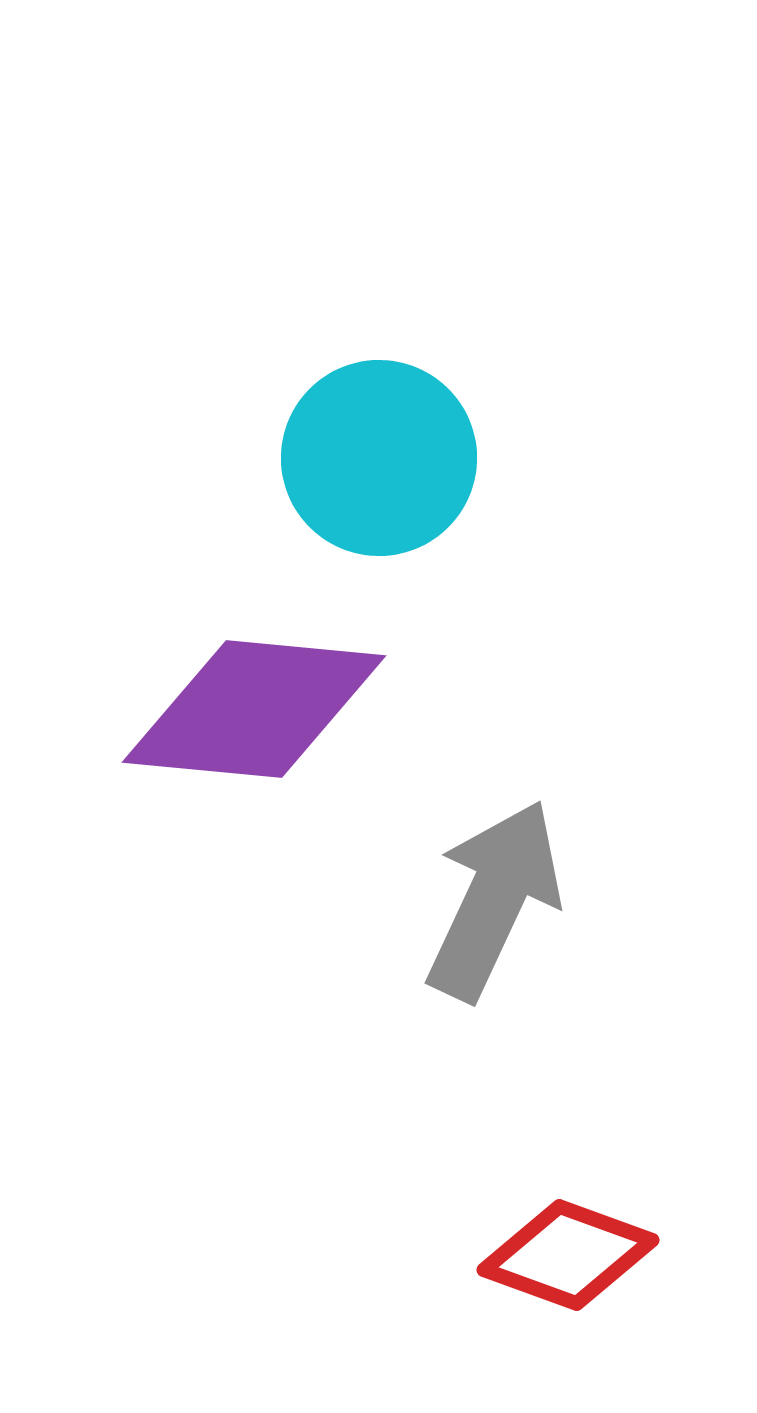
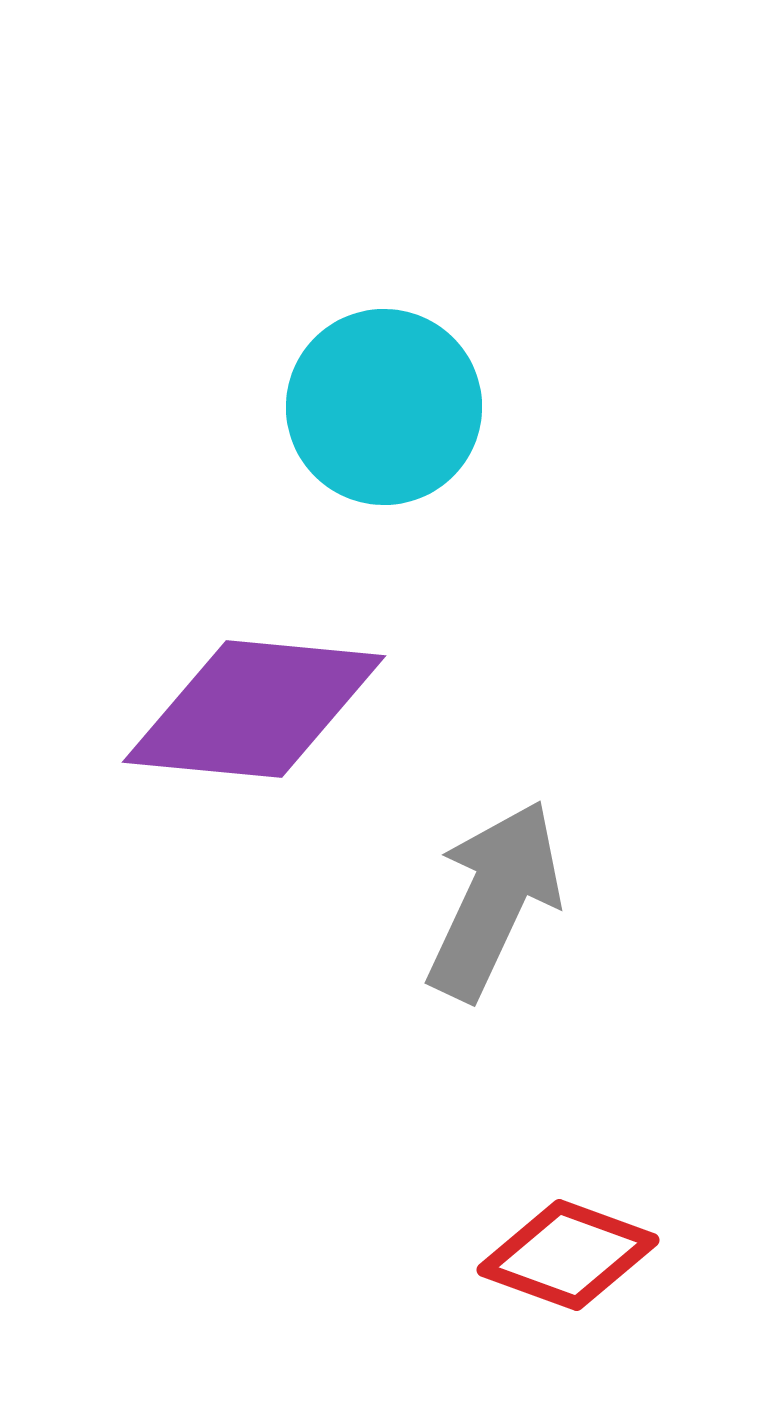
cyan circle: moved 5 px right, 51 px up
